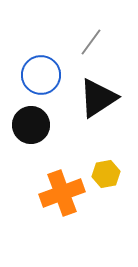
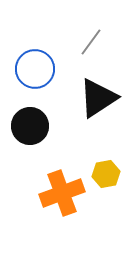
blue circle: moved 6 px left, 6 px up
black circle: moved 1 px left, 1 px down
